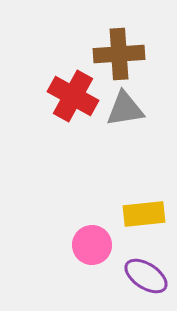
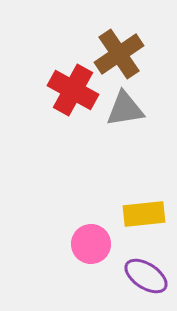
brown cross: rotated 30 degrees counterclockwise
red cross: moved 6 px up
pink circle: moved 1 px left, 1 px up
